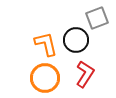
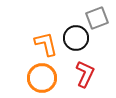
black circle: moved 2 px up
red L-shape: rotated 8 degrees counterclockwise
orange circle: moved 3 px left
